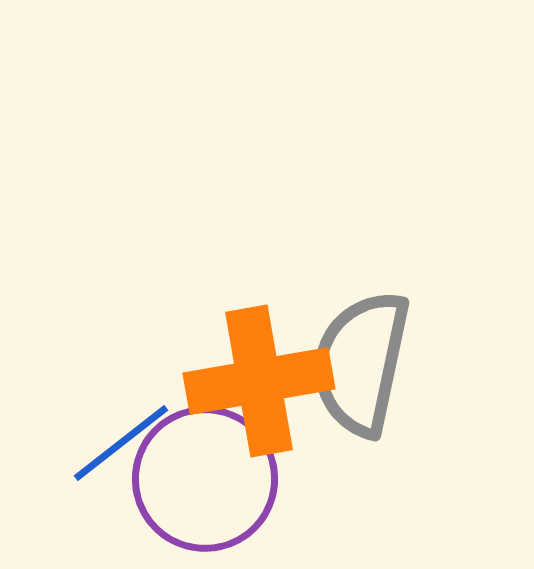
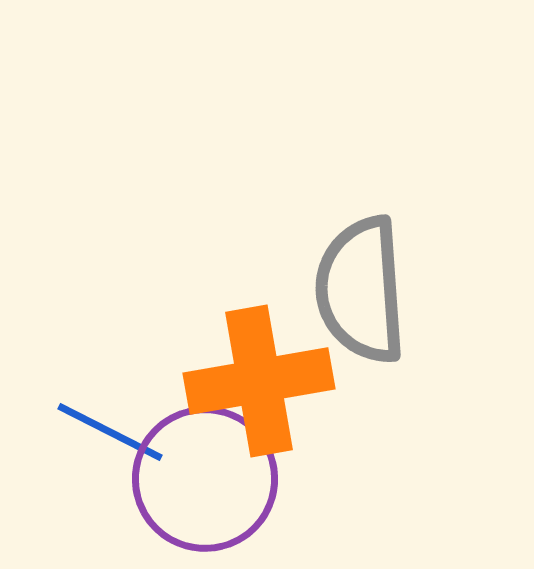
gray semicircle: moved 73 px up; rotated 16 degrees counterclockwise
blue line: moved 11 px left, 11 px up; rotated 65 degrees clockwise
